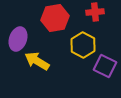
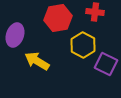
red cross: rotated 12 degrees clockwise
red hexagon: moved 3 px right
purple ellipse: moved 3 px left, 4 px up
purple square: moved 1 px right, 2 px up
